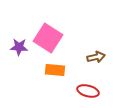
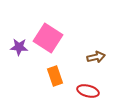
orange rectangle: moved 6 px down; rotated 66 degrees clockwise
